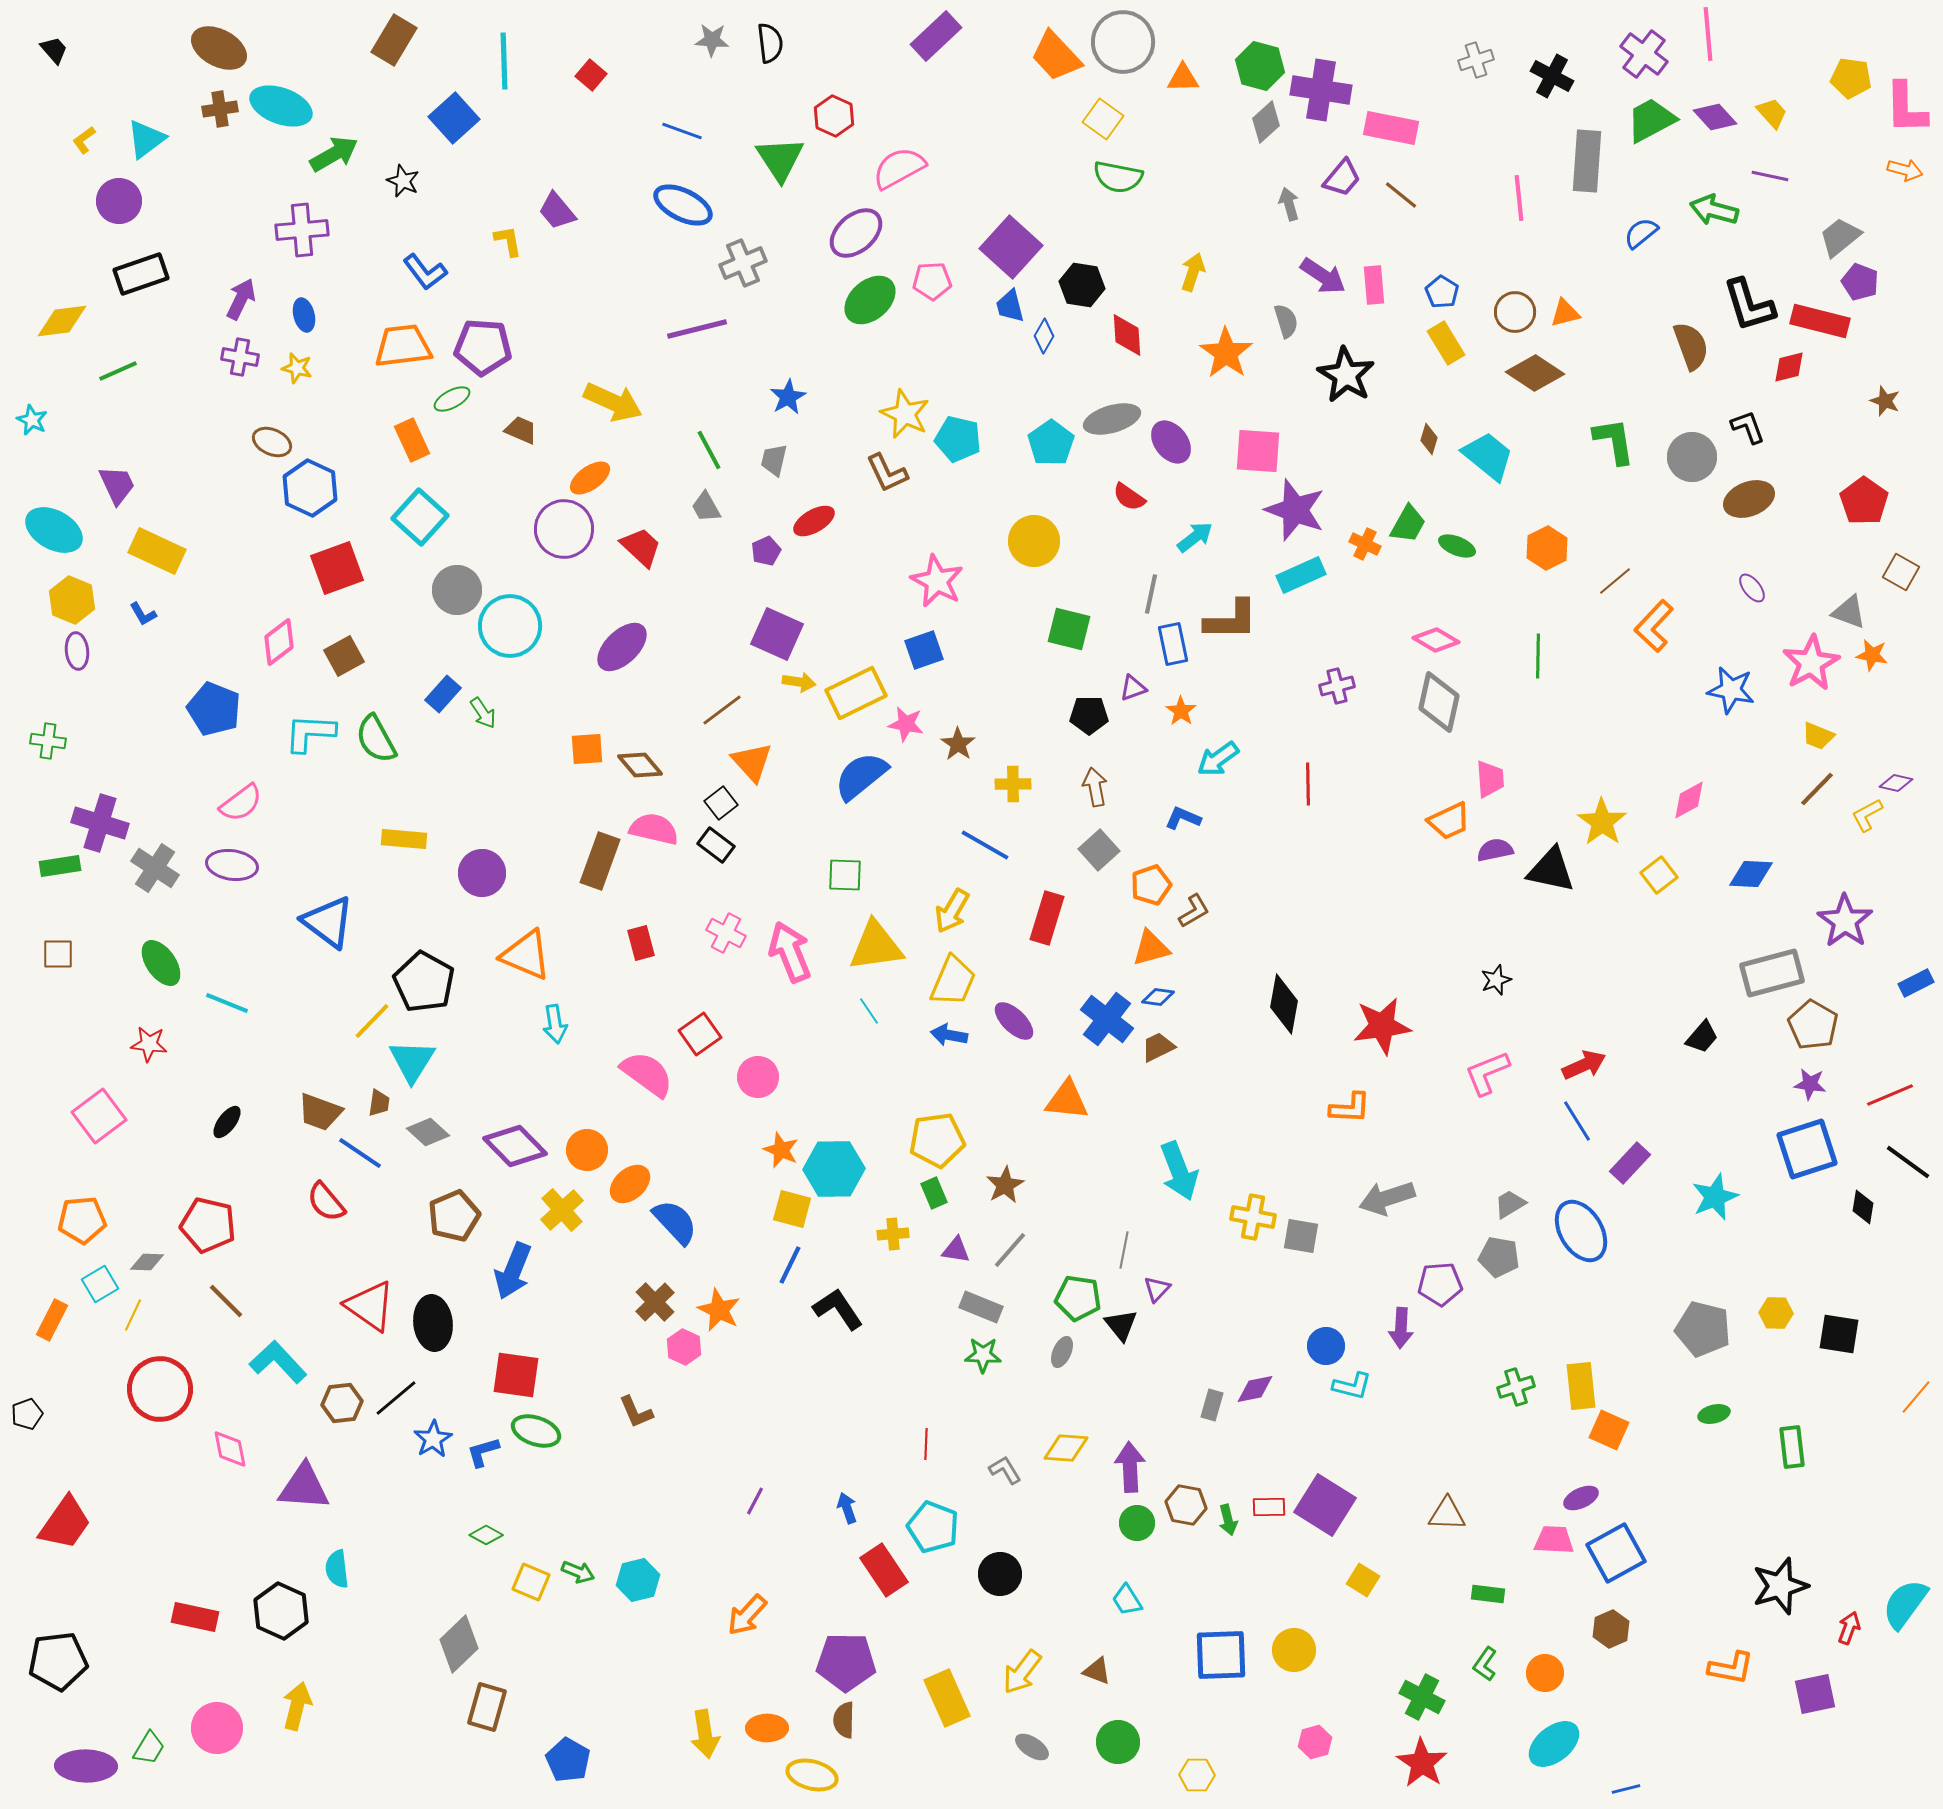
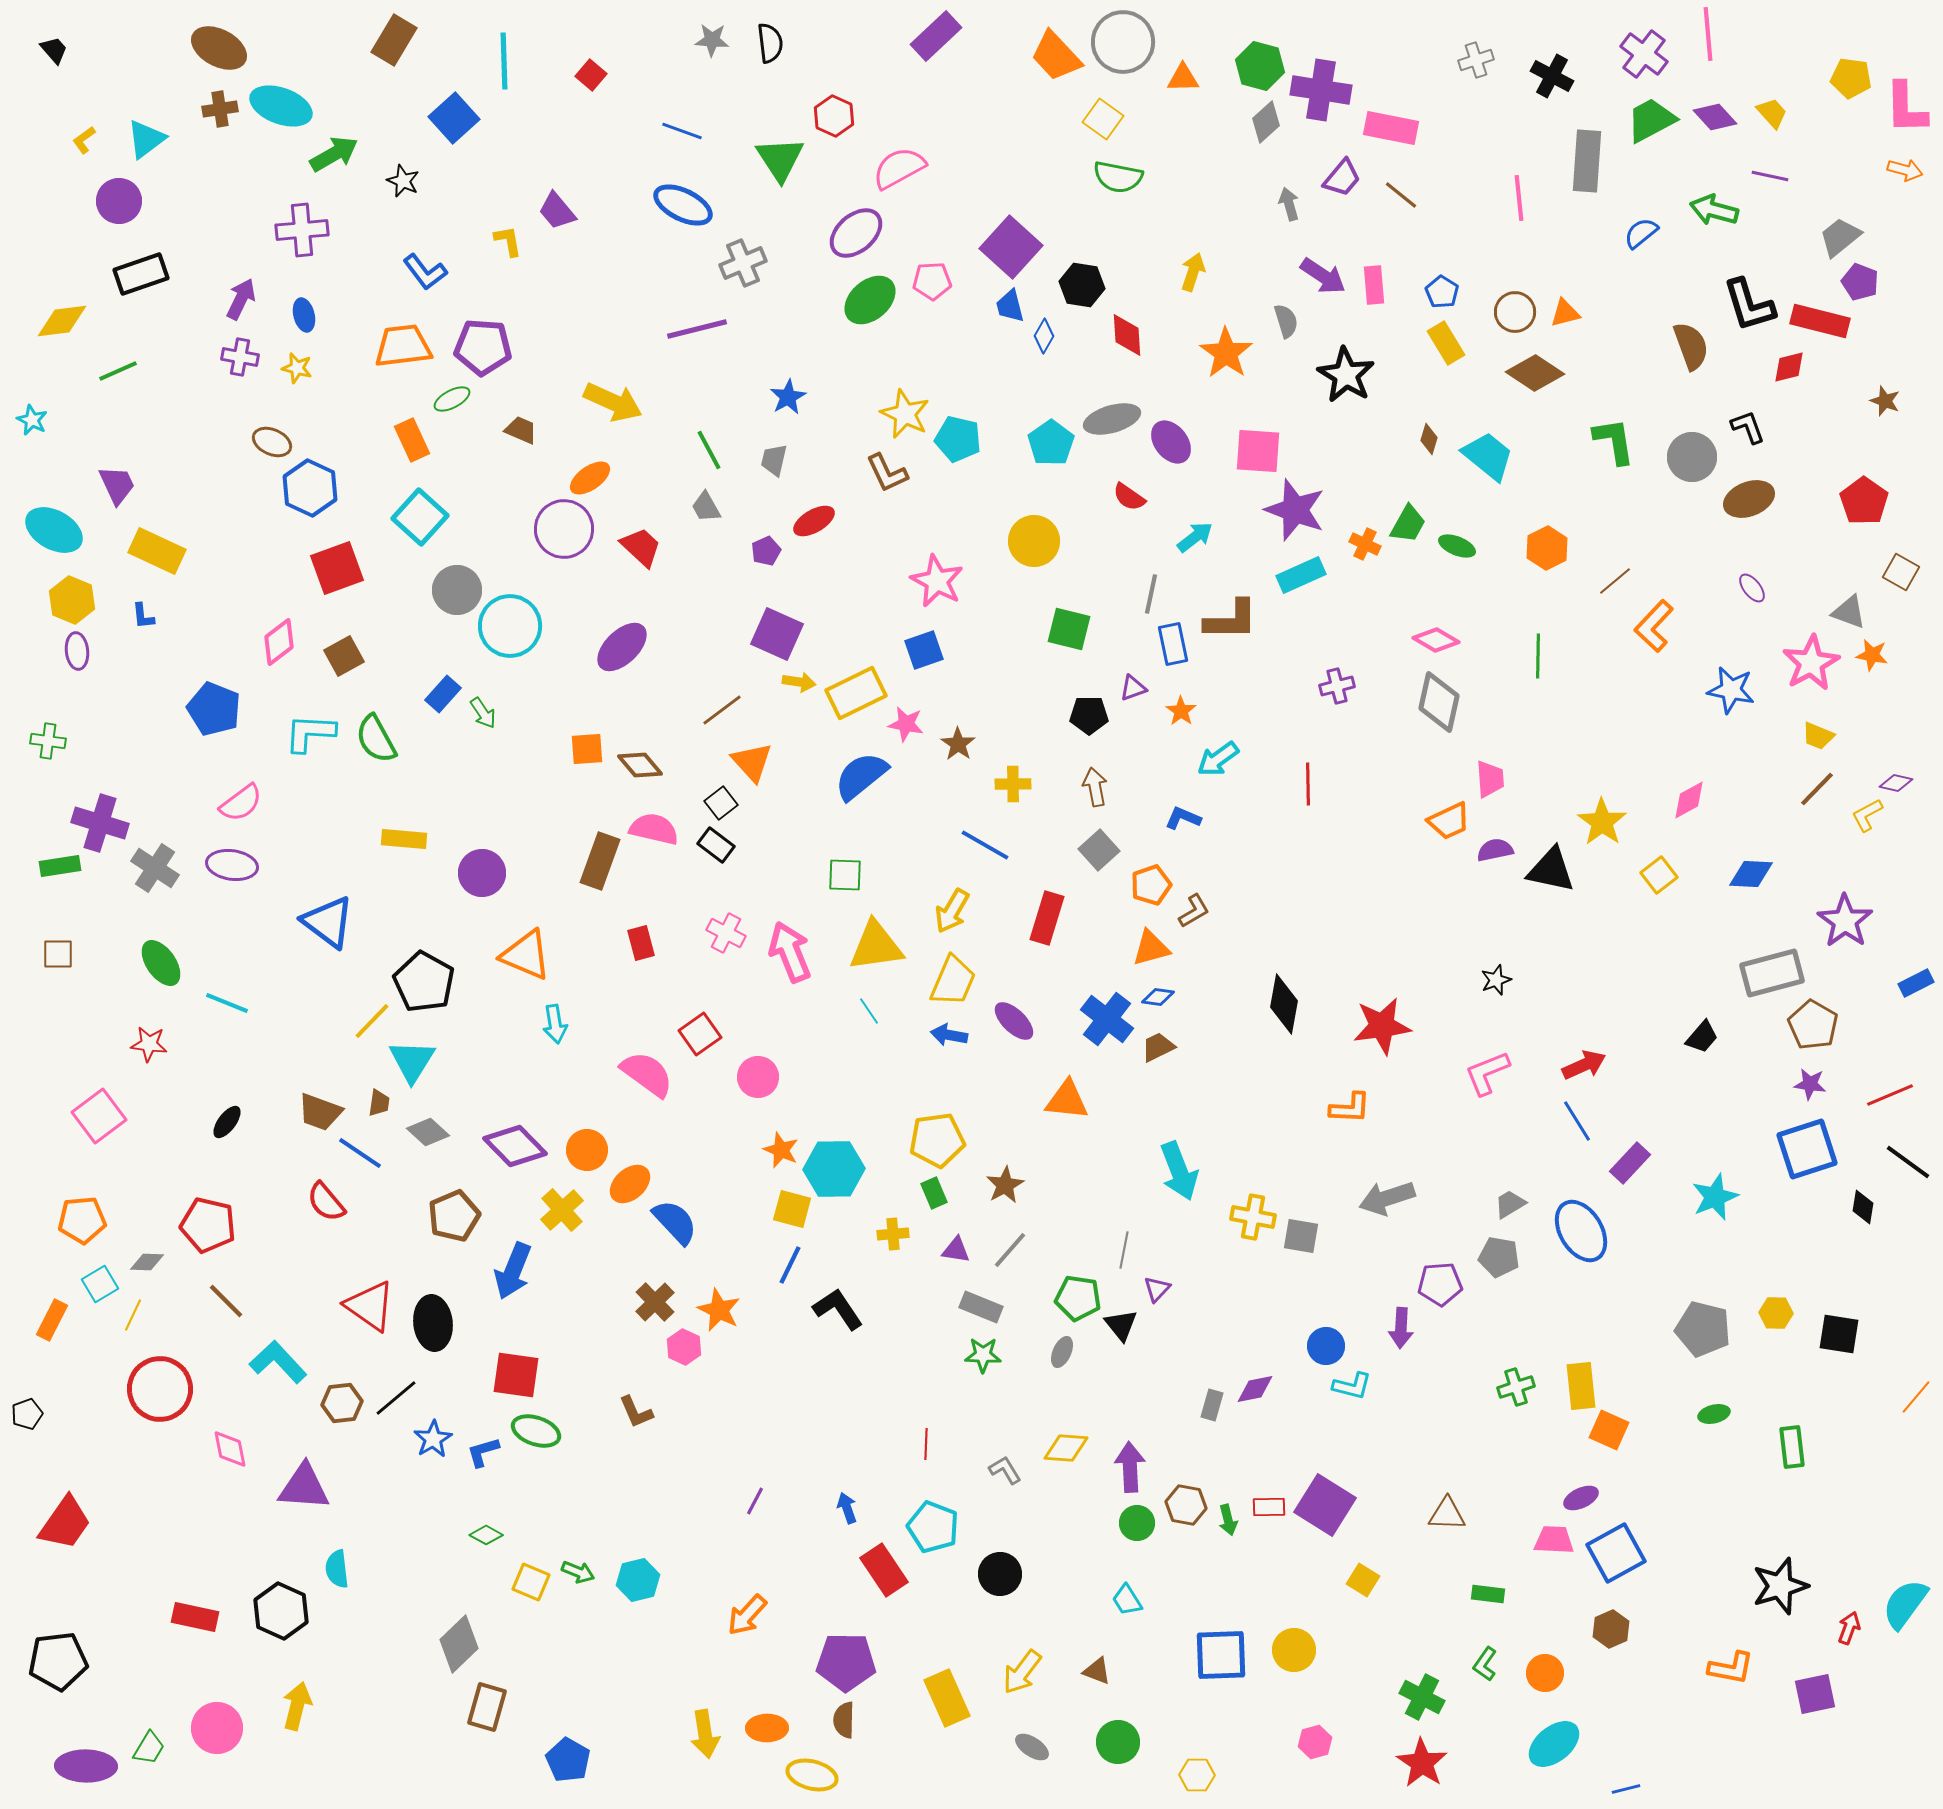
blue L-shape at (143, 614): moved 2 px down; rotated 24 degrees clockwise
